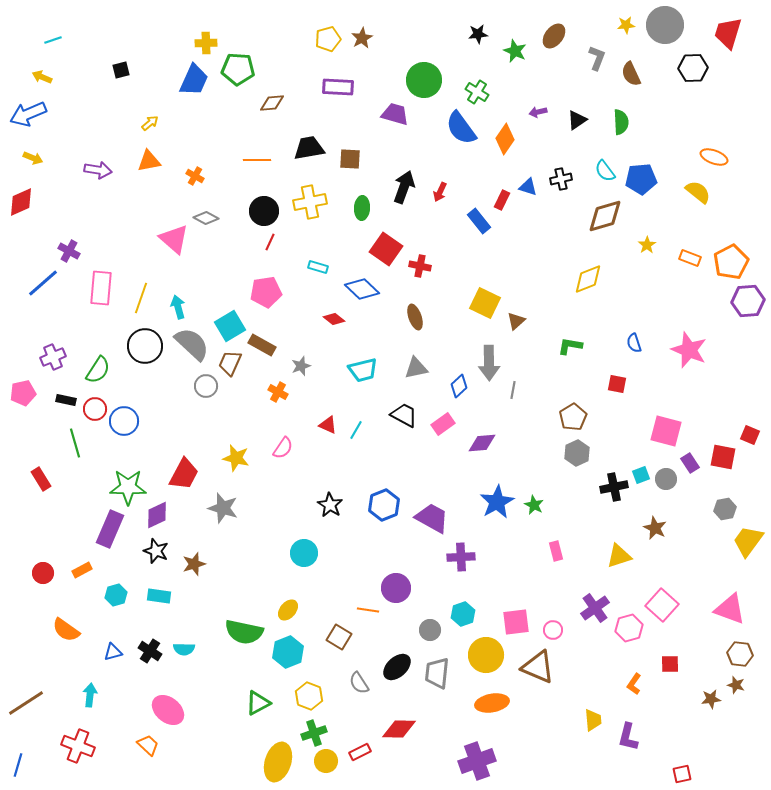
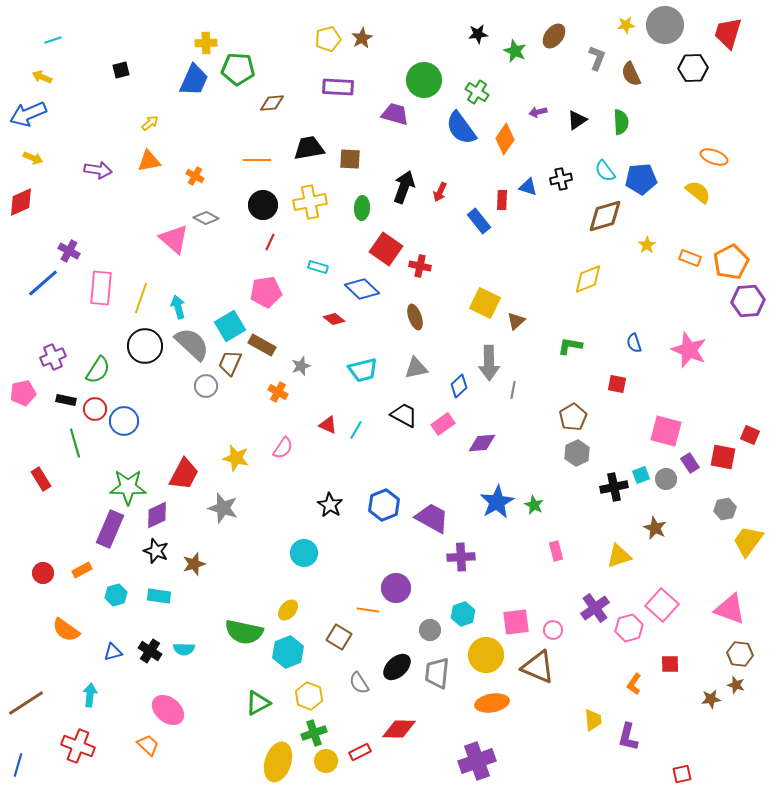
red rectangle at (502, 200): rotated 24 degrees counterclockwise
black circle at (264, 211): moved 1 px left, 6 px up
